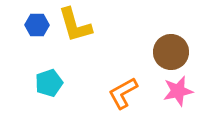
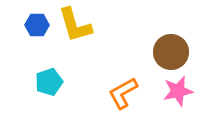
cyan pentagon: moved 1 px up
